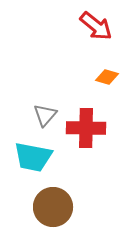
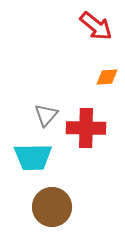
orange diamond: rotated 20 degrees counterclockwise
gray triangle: moved 1 px right
cyan trapezoid: rotated 12 degrees counterclockwise
brown circle: moved 1 px left
